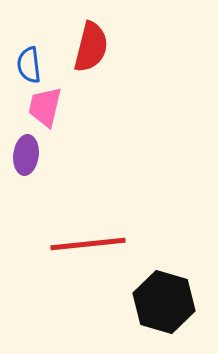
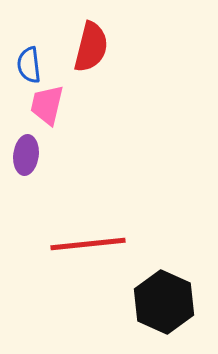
pink trapezoid: moved 2 px right, 2 px up
black hexagon: rotated 8 degrees clockwise
